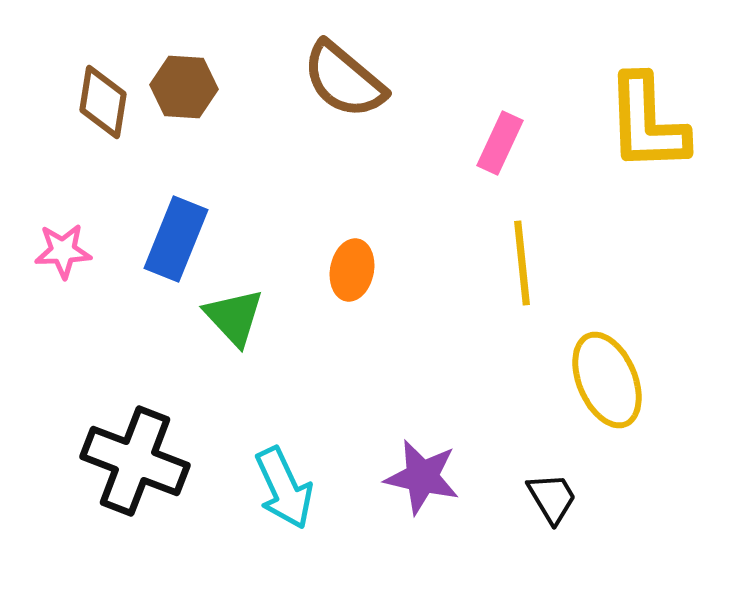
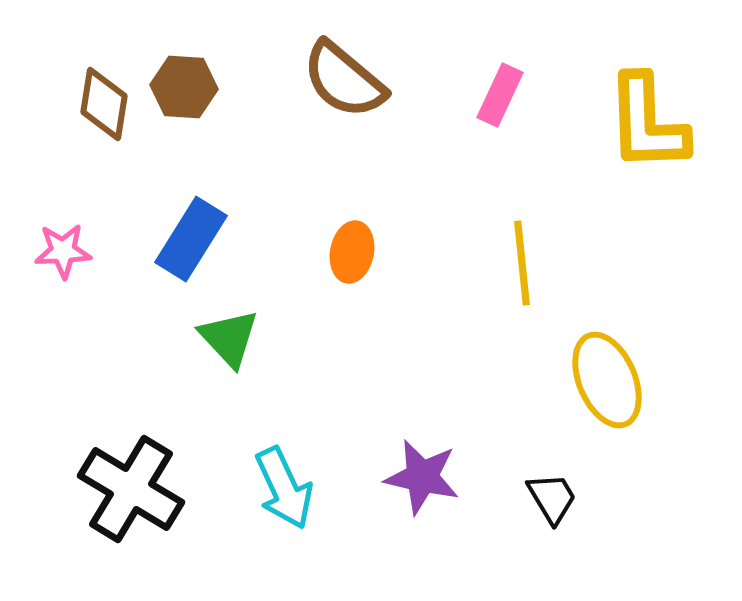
brown diamond: moved 1 px right, 2 px down
pink rectangle: moved 48 px up
blue rectangle: moved 15 px right; rotated 10 degrees clockwise
orange ellipse: moved 18 px up
green triangle: moved 5 px left, 21 px down
black cross: moved 4 px left, 28 px down; rotated 10 degrees clockwise
